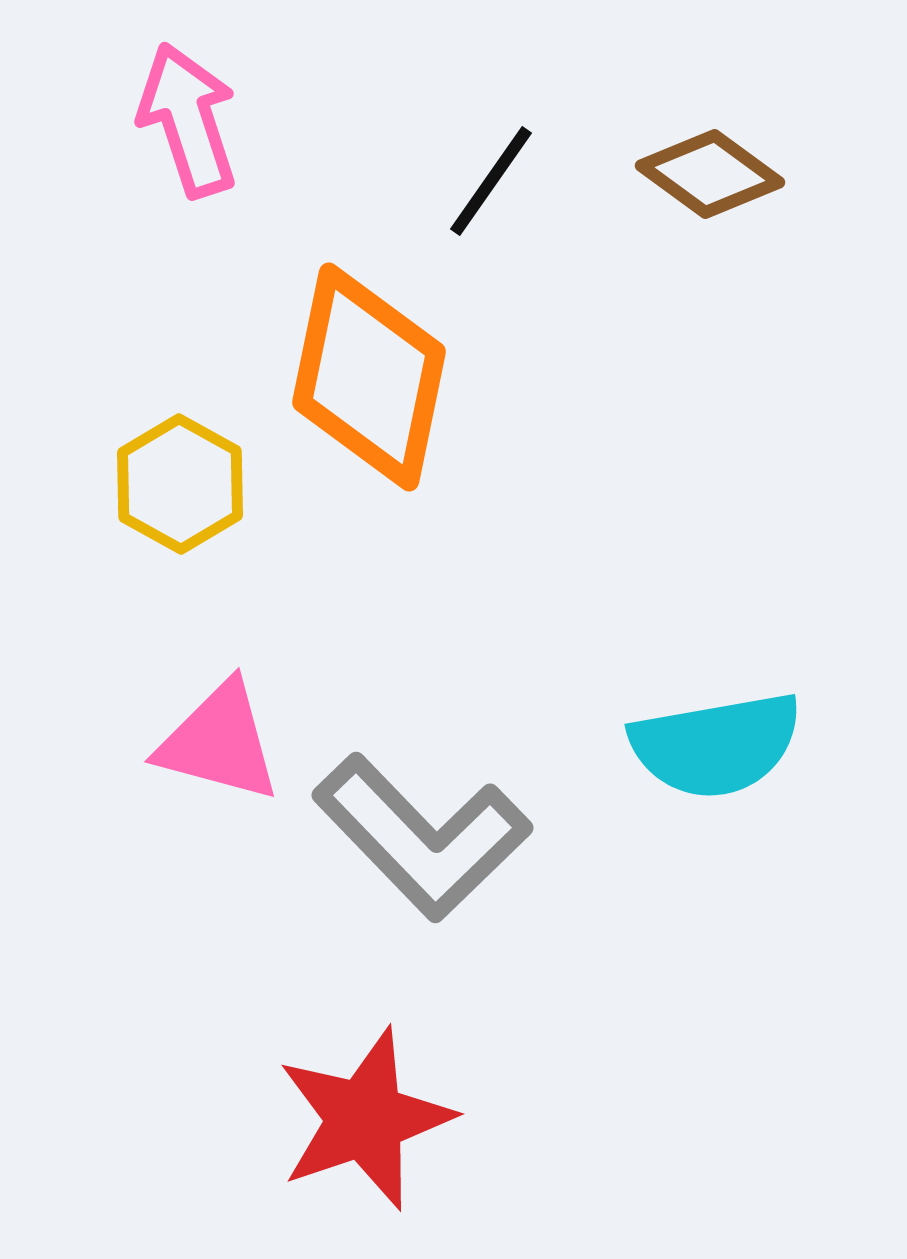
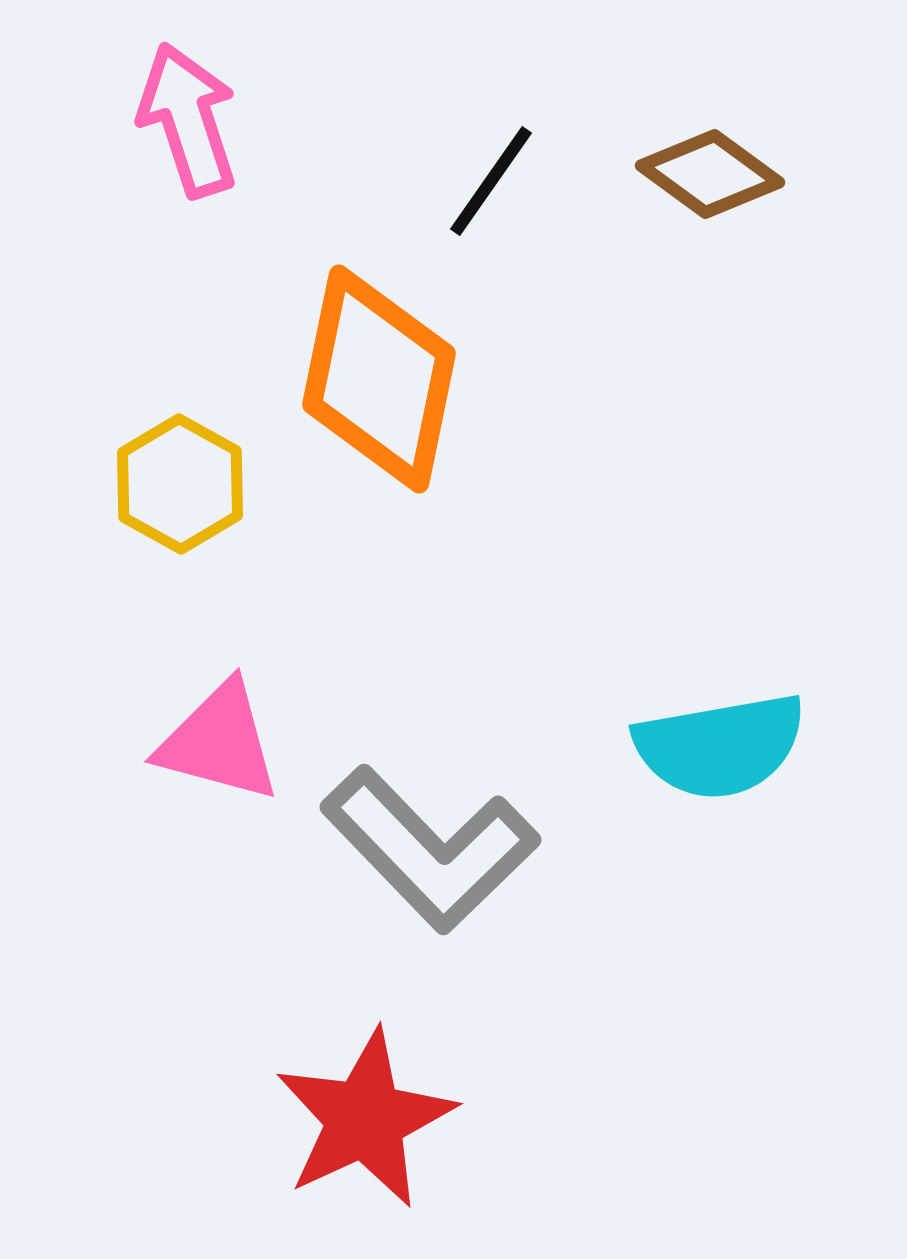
orange diamond: moved 10 px right, 2 px down
cyan semicircle: moved 4 px right, 1 px down
gray L-shape: moved 8 px right, 12 px down
red star: rotated 6 degrees counterclockwise
